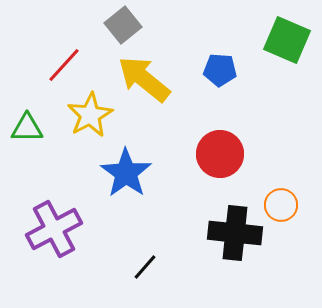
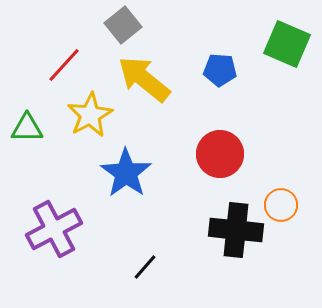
green square: moved 4 px down
black cross: moved 1 px right, 3 px up
